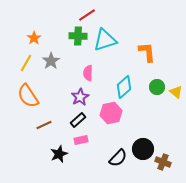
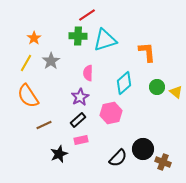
cyan diamond: moved 4 px up
